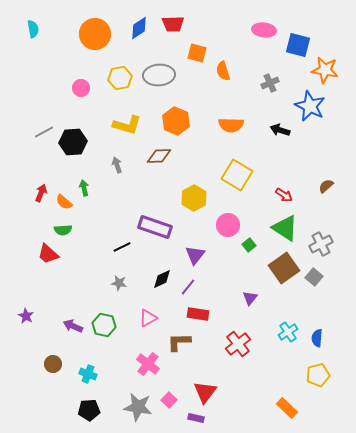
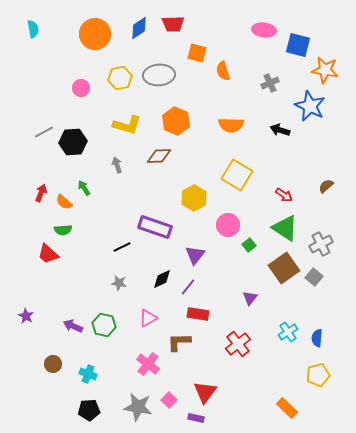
green arrow at (84, 188): rotated 21 degrees counterclockwise
